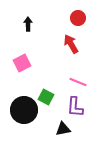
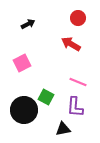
black arrow: rotated 64 degrees clockwise
red arrow: rotated 30 degrees counterclockwise
